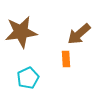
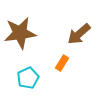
brown star: moved 1 px left, 1 px down
orange rectangle: moved 4 px left, 4 px down; rotated 35 degrees clockwise
